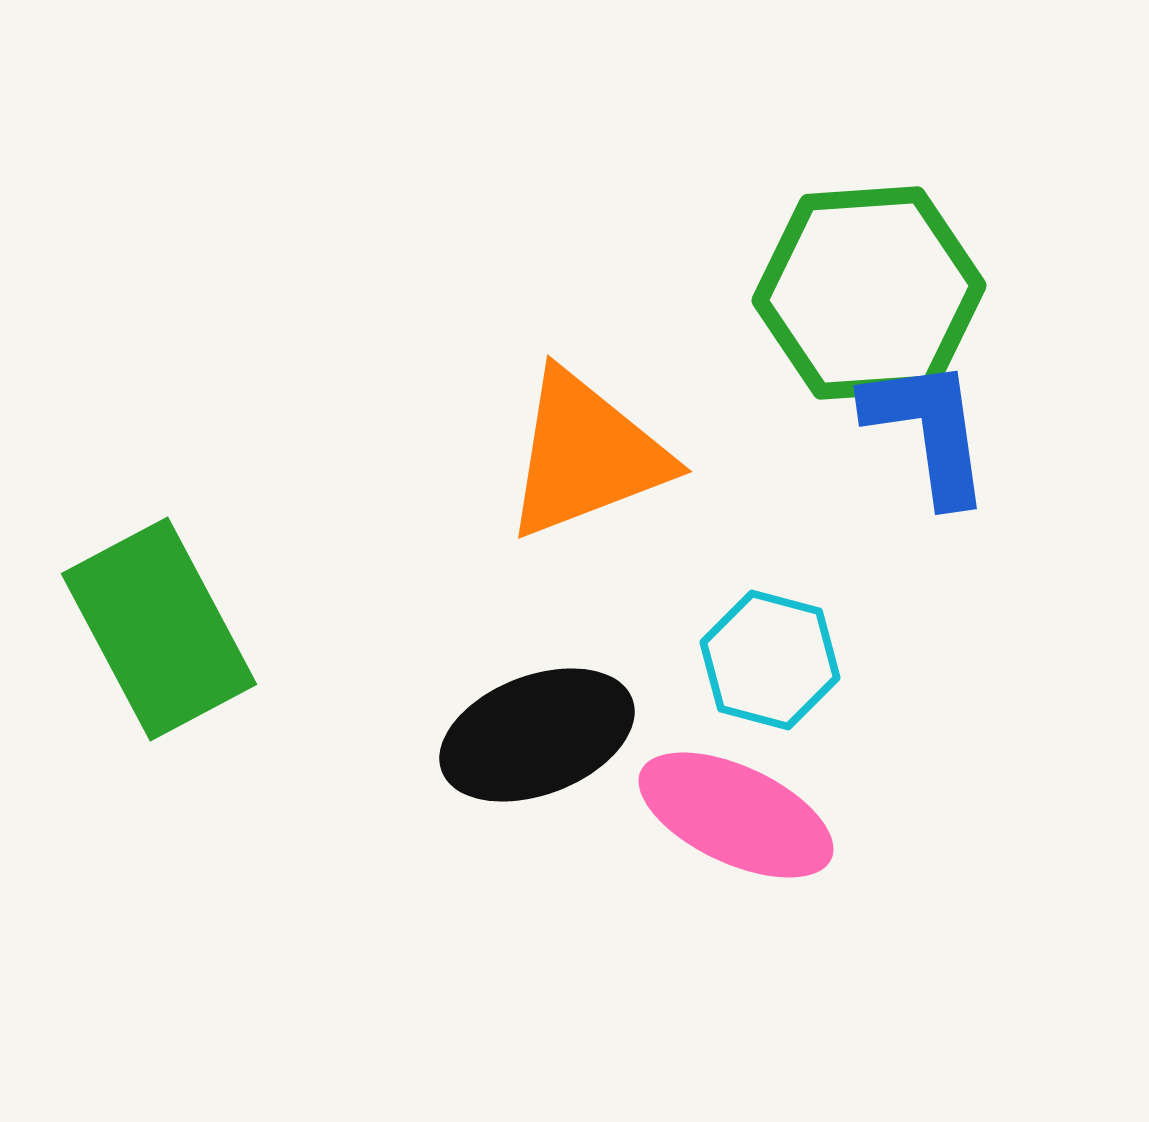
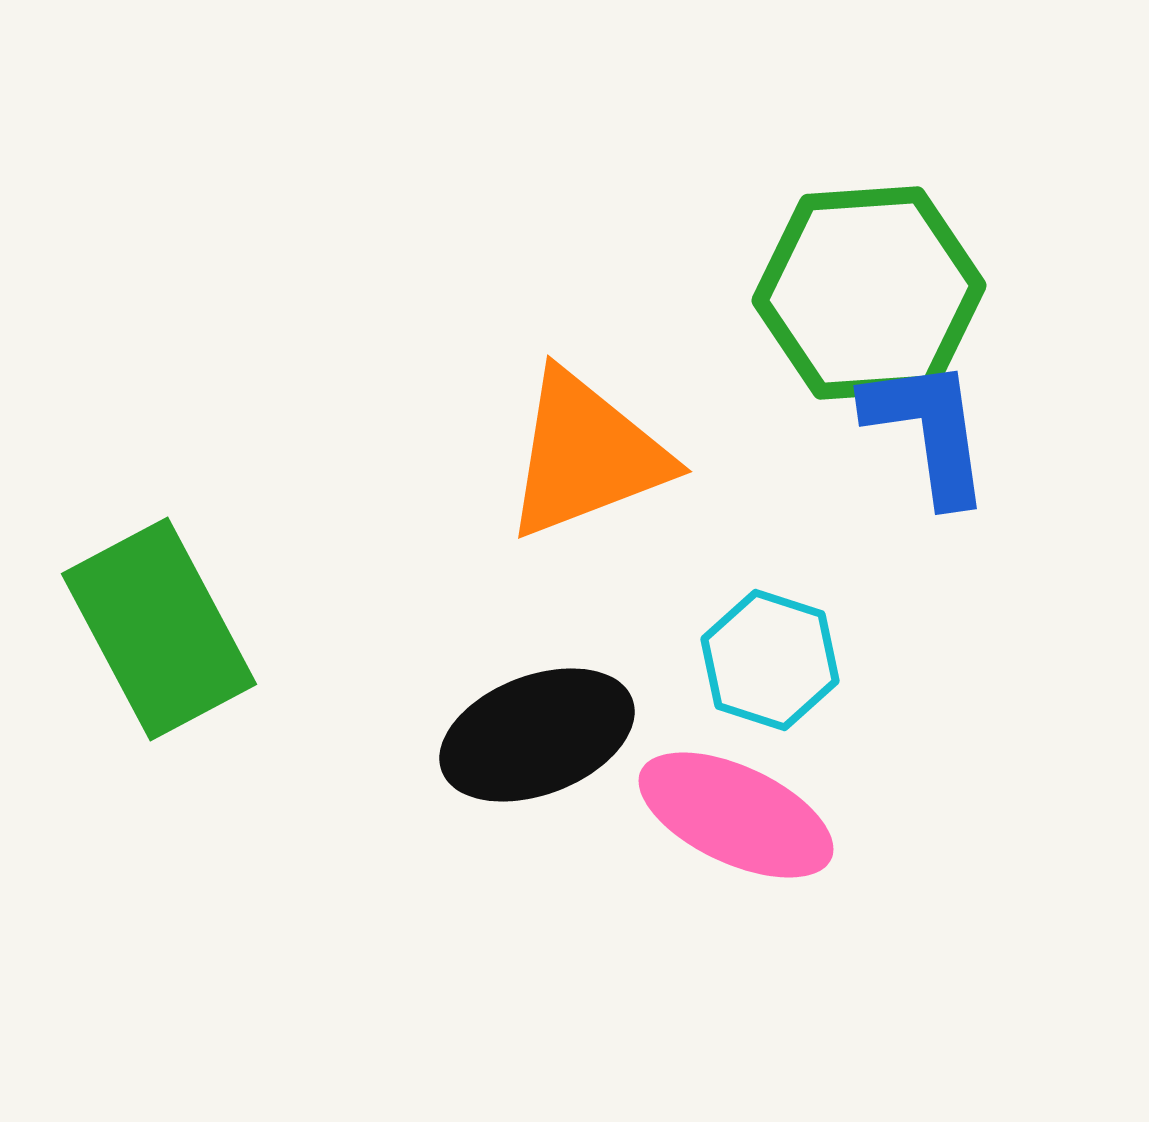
cyan hexagon: rotated 3 degrees clockwise
